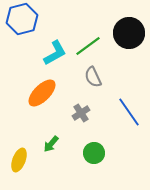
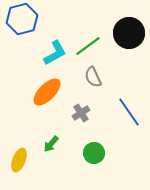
orange ellipse: moved 5 px right, 1 px up
